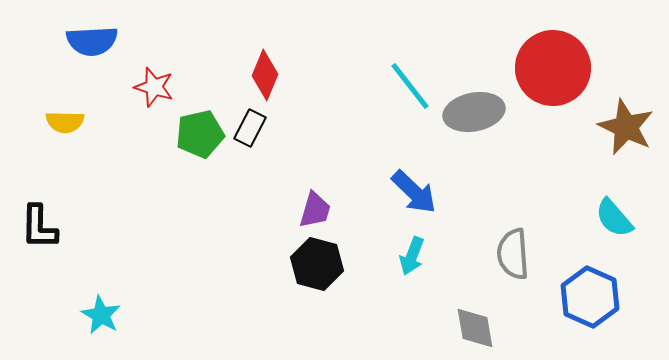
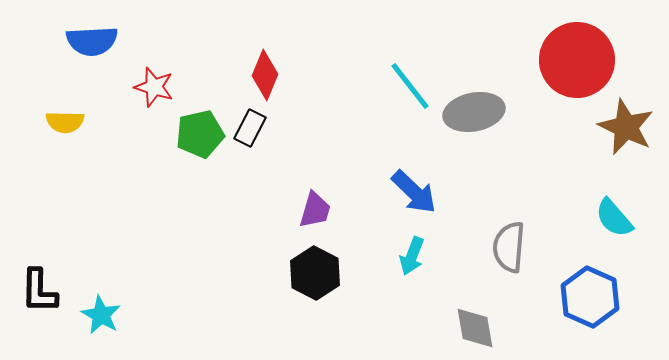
red circle: moved 24 px right, 8 px up
black L-shape: moved 64 px down
gray semicircle: moved 4 px left, 7 px up; rotated 9 degrees clockwise
black hexagon: moved 2 px left, 9 px down; rotated 12 degrees clockwise
